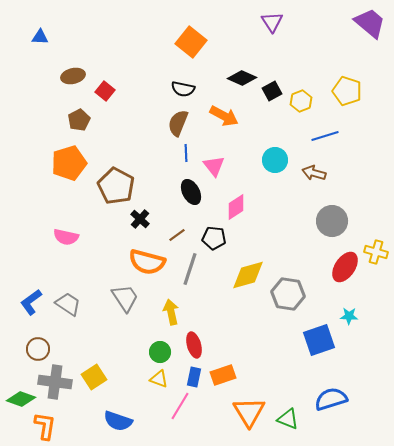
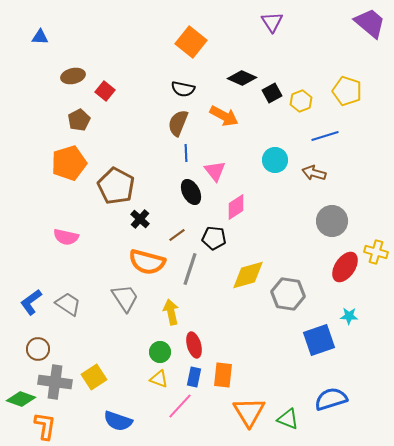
black square at (272, 91): moved 2 px down
pink triangle at (214, 166): moved 1 px right, 5 px down
orange rectangle at (223, 375): rotated 65 degrees counterclockwise
pink line at (180, 406): rotated 12 degrees clockwise
